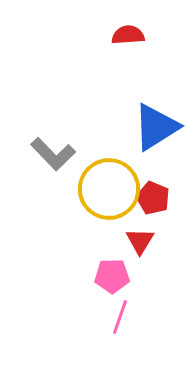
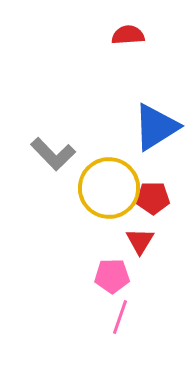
yellow circle: moved 1 px up
red pentagon: rotated 24 degrees counterclockwise
